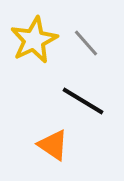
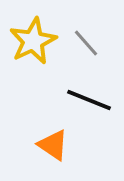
yellow star: moved 1 px left, 1 px down
black line: moved 6 px right, 1 px up; rotated 9 degrees counterclockwise
